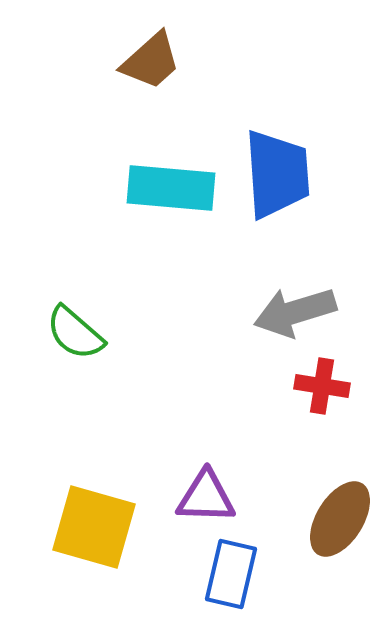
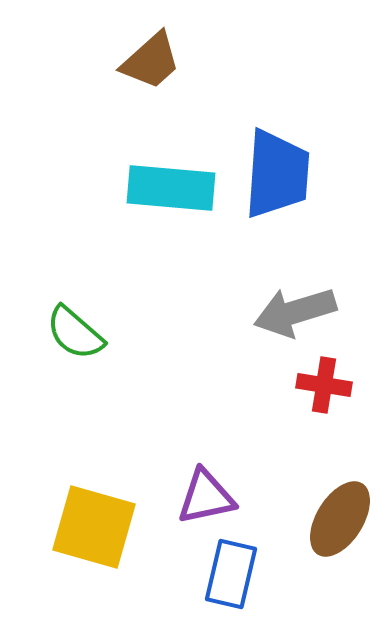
blue trapezoid: rotated 8 degrees clockwise
red cross: moved 2 px right, 1 px up
purple triangle: rotated 14 degrees counterclockwise
